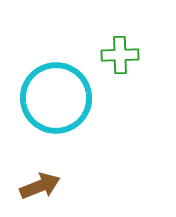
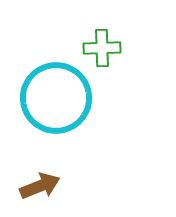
green cross: moved 18 px left, 7 px up
